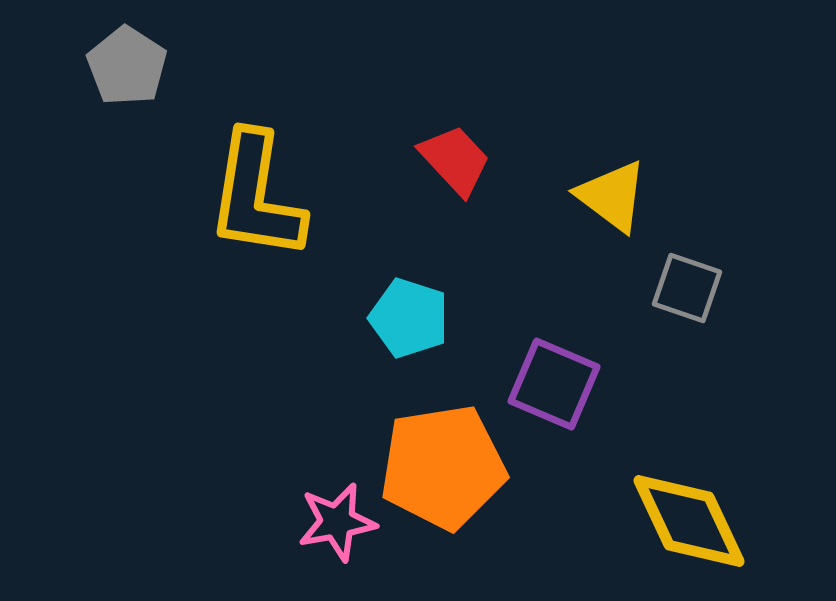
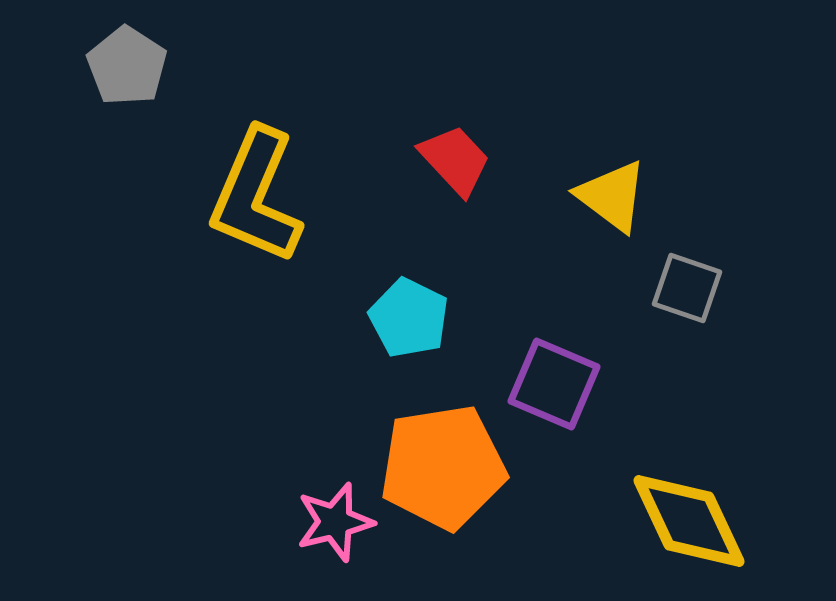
yellow L-shape: rotated 14 degrees clockwise
cyan pentagon: rotated 8 degrees clockwise
pink star: moved 2 px left; rotated 4 degrees counterclockwise
